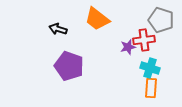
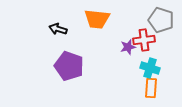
orange trapezoid: rotated 32 degrees counterclockwise
